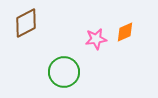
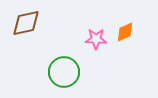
brown diamond: rotated 16 degrees clockwise
pink star: rotated 10 degrees clockwise
